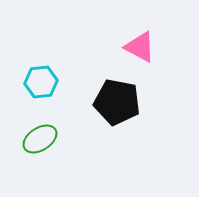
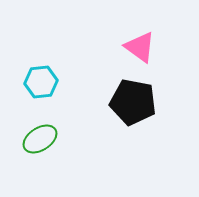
pink triangle: rotated 8 degrees clockwise
black pentagon: moved 16 px right
